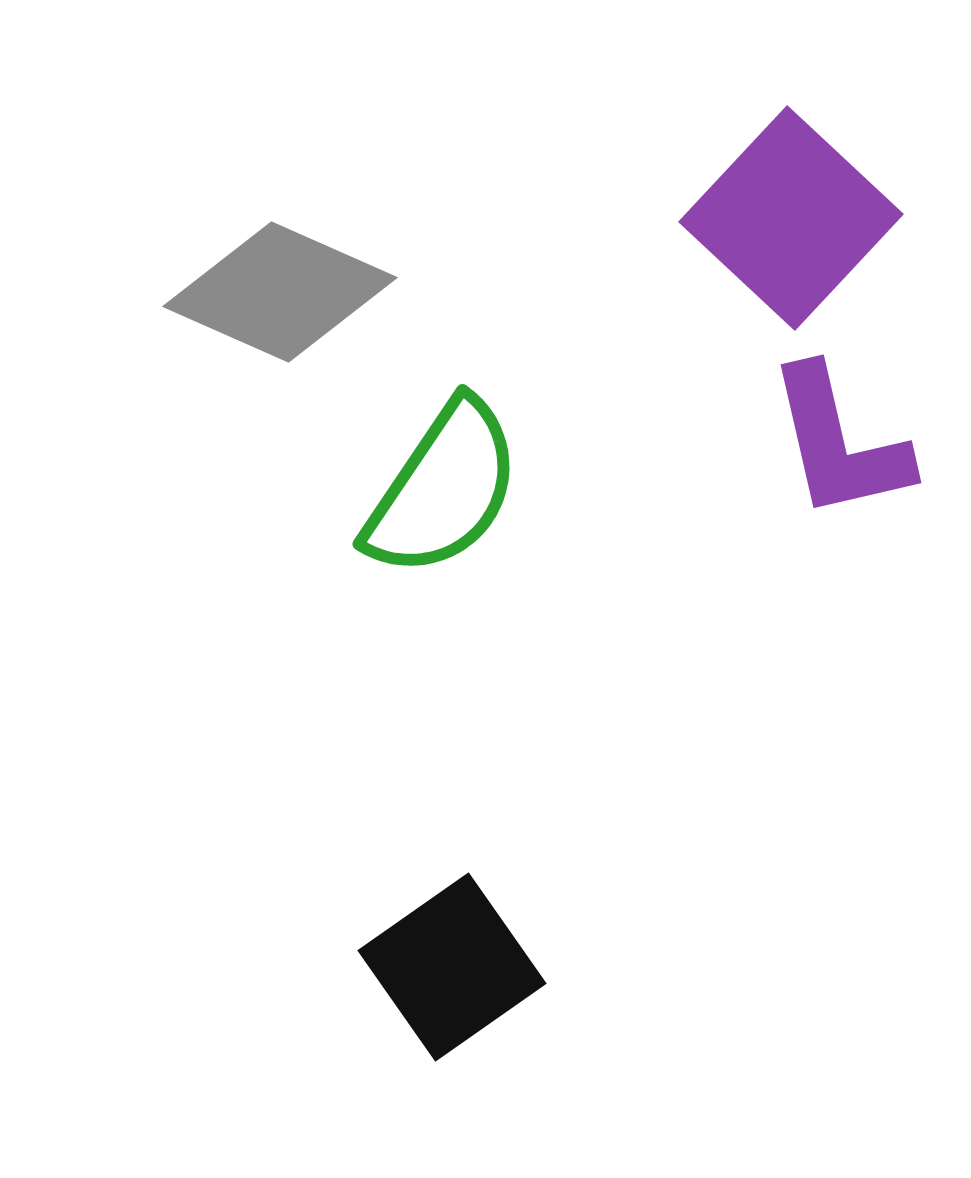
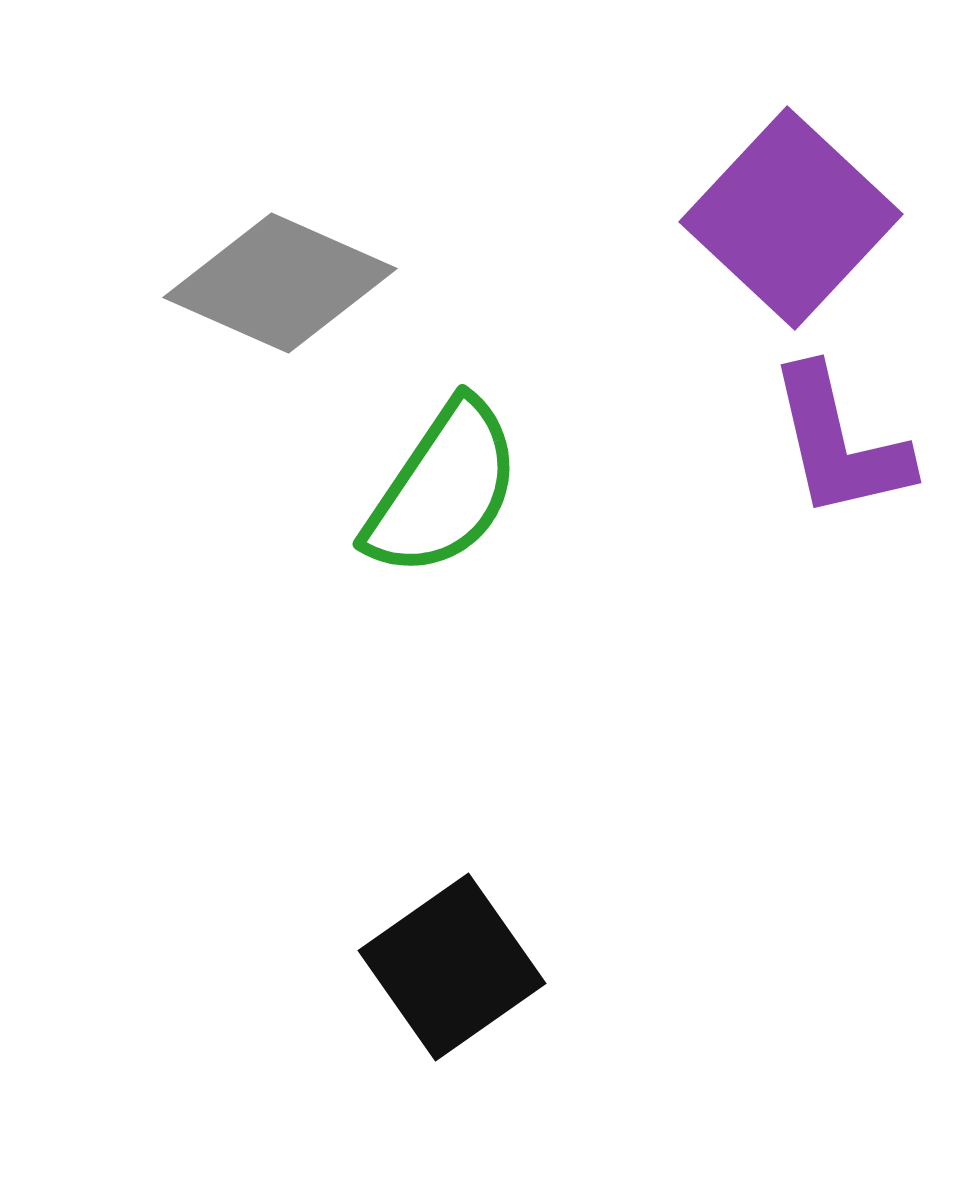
gray diamond: moved 9 px up
